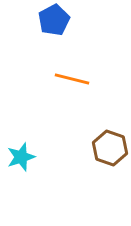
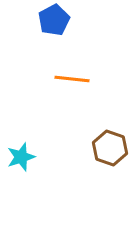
orange line: rotated 8 degrees counterclockwise
